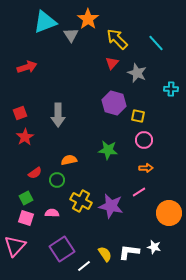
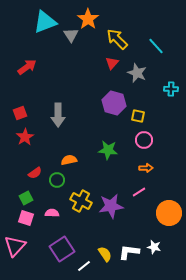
cyan line: moved 3 px down
red arrow: rotated 18 degrees counterclockwise
purple star: rotated 20 degrees counterclockwise
